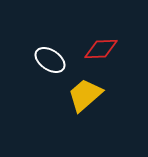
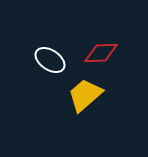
red diamond: moved 4 px down
